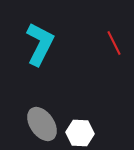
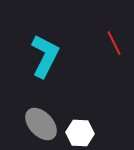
cyan L-shape: moved 5 px right, 12 px down
gray ellipse: moved 1 px left; rotated 8 degrees counterclockwise
